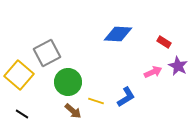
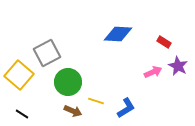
blue L-shape: moved 11 px down
brown arrow: rotated 18 degrees counterclockwise
